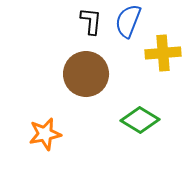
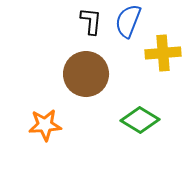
orange star: moved 9 px up; rotated 8 degrees clockwise
